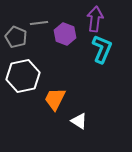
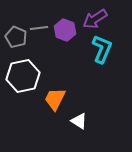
purple arrow: rotated 130 degrees counterclockwise
gray line: moved 5 px down
purple hexagon: moved 4 px up
